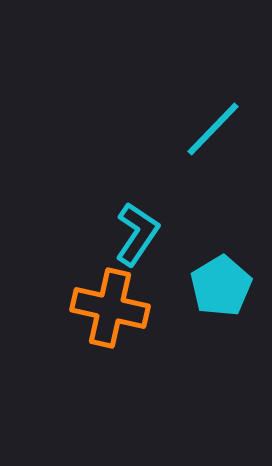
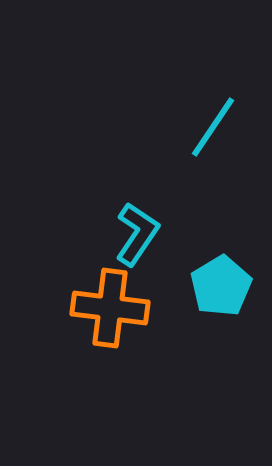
cyan line: moved 2 px up; rotated 10 degrees counterclockwise
orange cross: rotated 6 degrees counterclockwise
